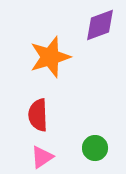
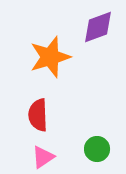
purple diamond: moved 2 px left, 2 px down
green circle: moved 2 px right, 1 px down
pink triangle: moved 1 px right
